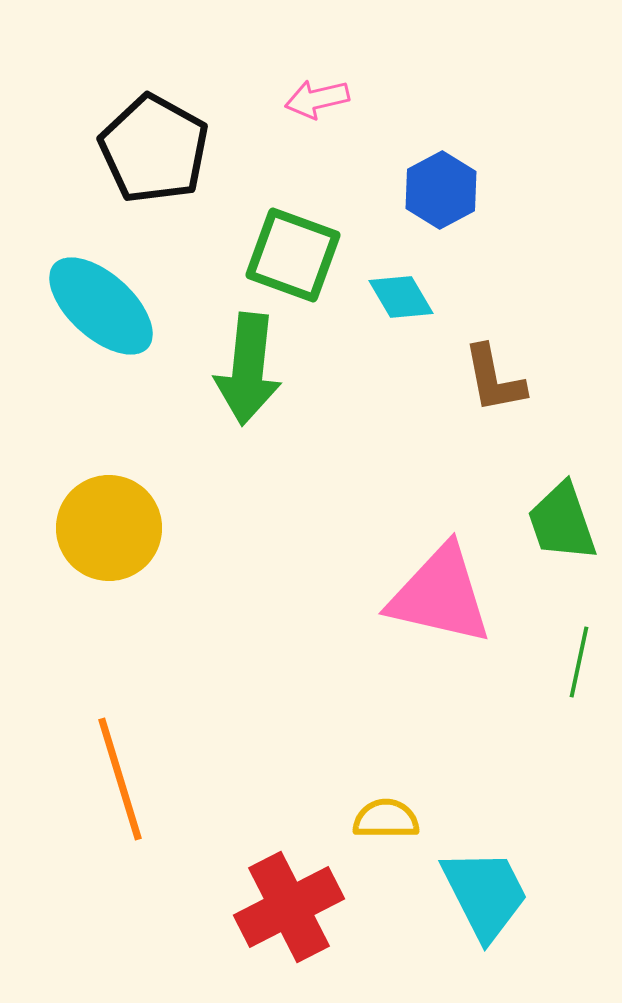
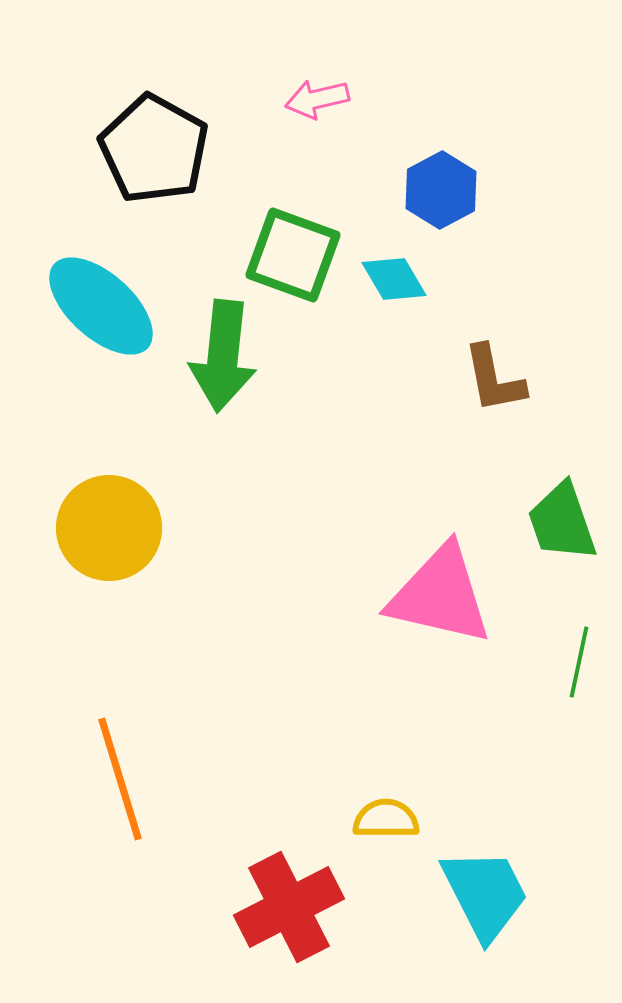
cyan diamond: moved 7 px left, 18 px up
green arrow: moved 25 px left, 13 px up
